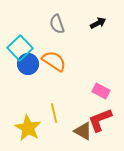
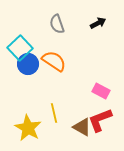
brown triangle: moved 1 px left, 4 px up
